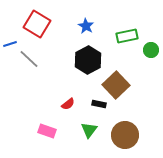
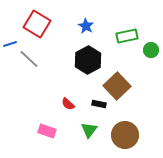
brown square: moved 1 px right, 1 px down
red semicircle: rotated 80 degrees clockwise
